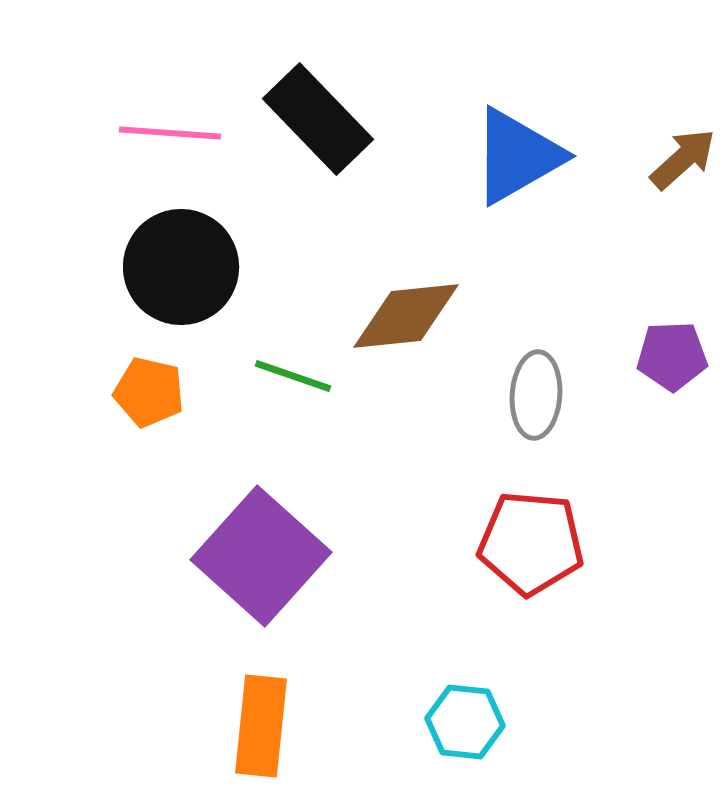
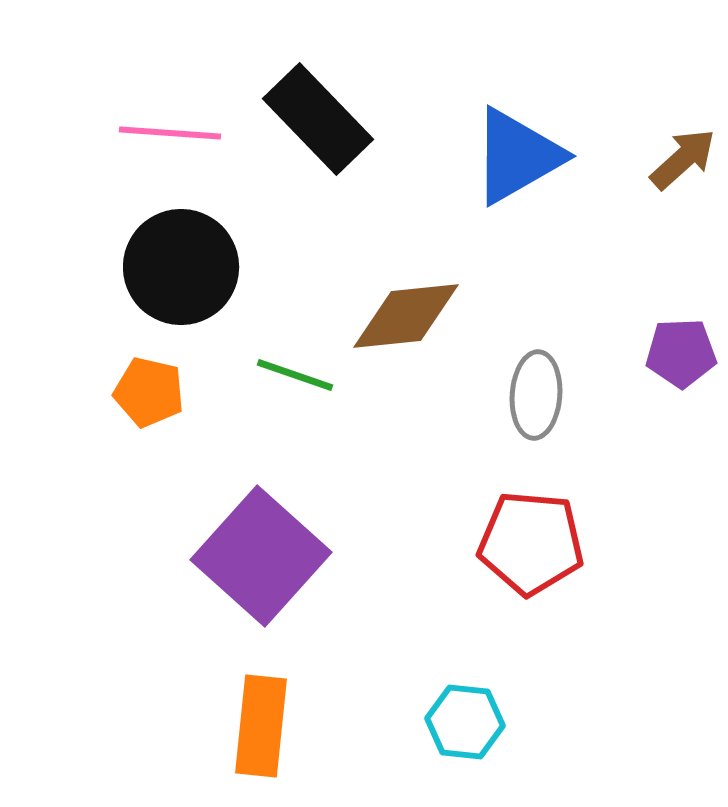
purple pentagon: moved 9 px right, 3 px up
green line: moved 2 px right, 1 px up
